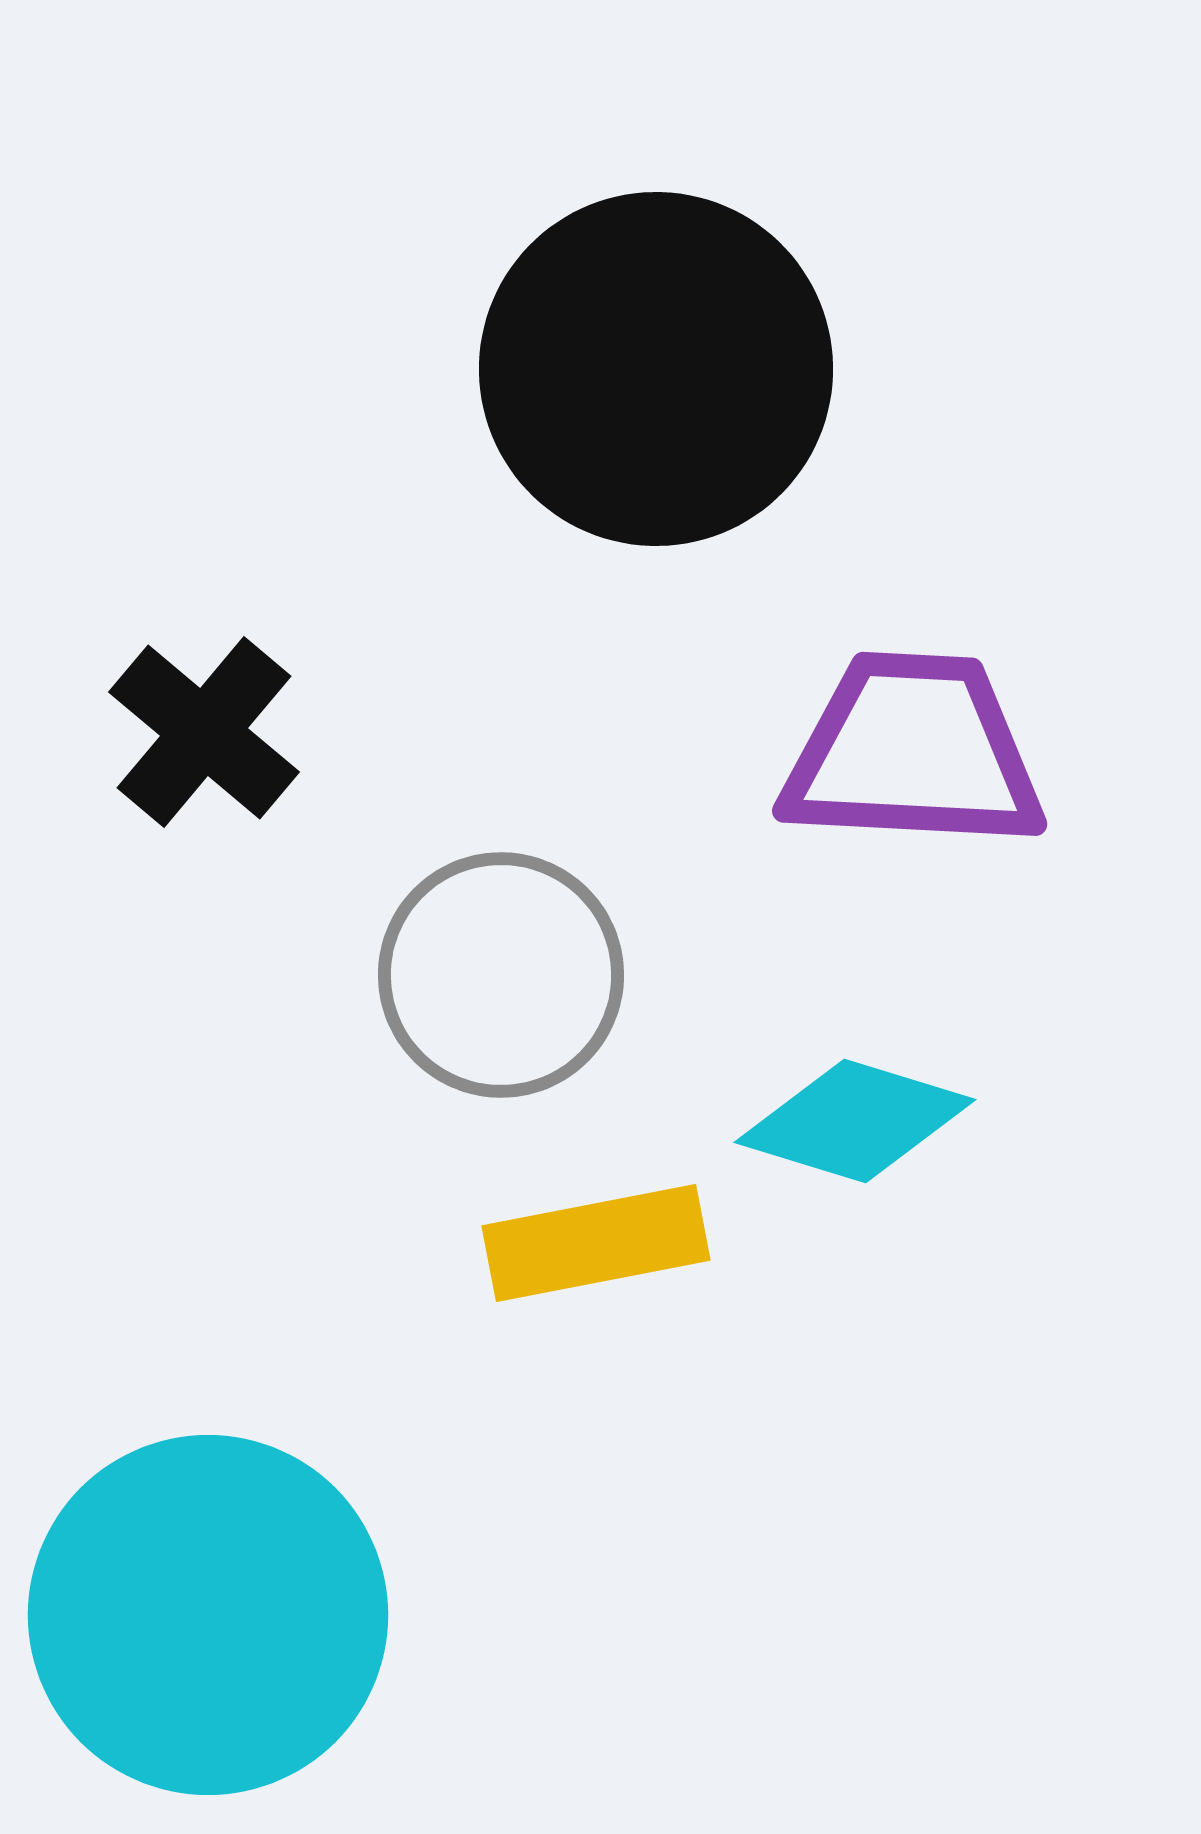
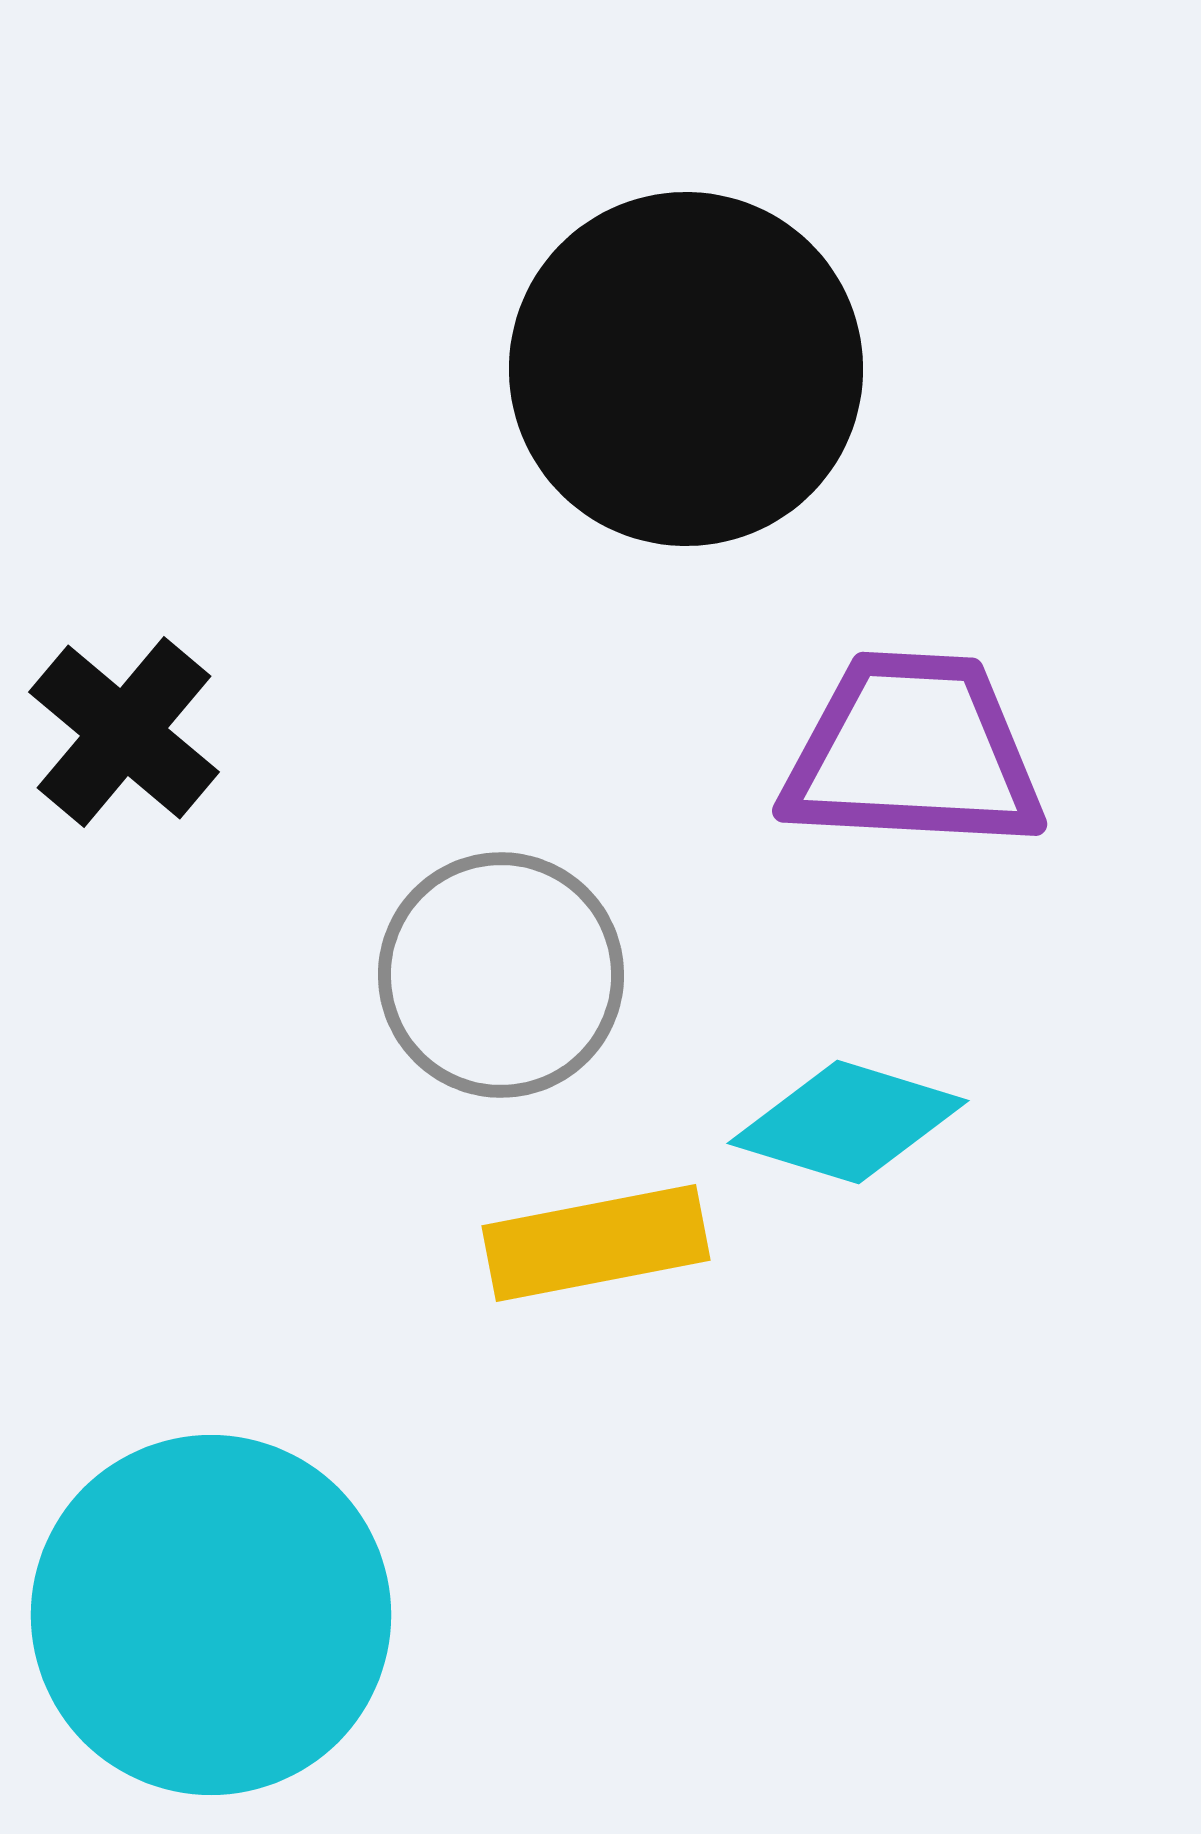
black circle: moved 30 px right
black cross: moved 80 px left
cyan diamond: moved 7 px left, 1 px down
cyan circle: moved 3 px right
